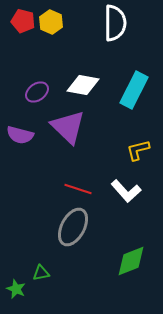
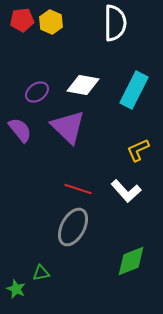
red pentagon: moved 1 px left, 1 px up; rotated 20 degrees counterclockwise
purple semicircle: moved 5 px up; rotated 144 degrees counterclockwise
yellow L-shape: rotated 10 degrees counterclockwise
